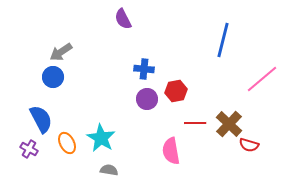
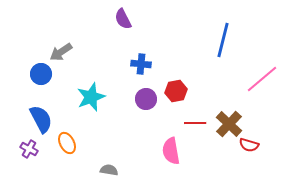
blue cross: moved 3 px left, 5 px up
blue circle: moved 12 px left, 3 px up
purple circle: moved 1 px left
cyan star: moved 10 px left, 41 px up; rotated 20 degrees clockwise
